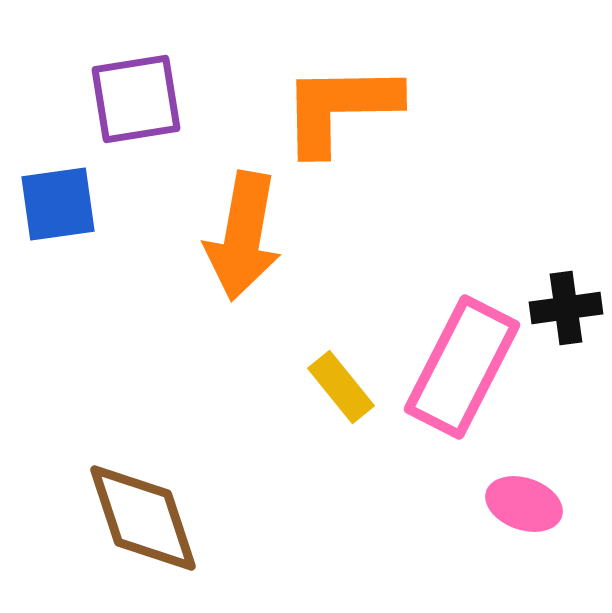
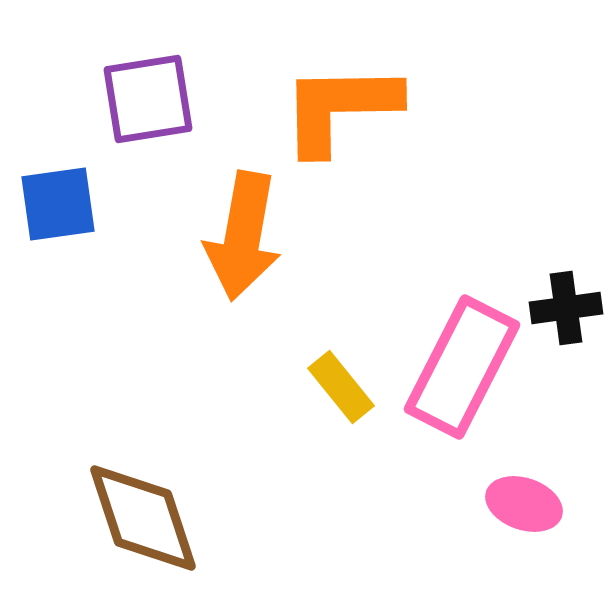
purple square: moved 12 px right
